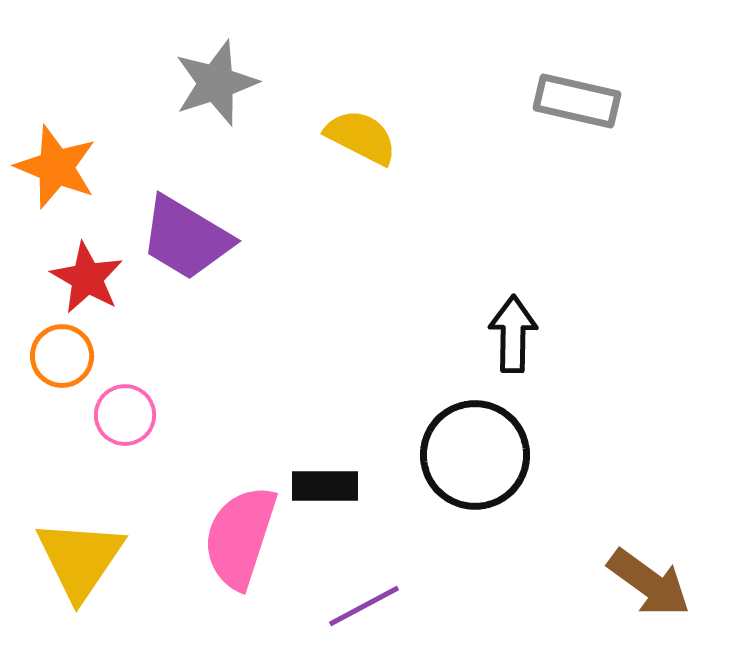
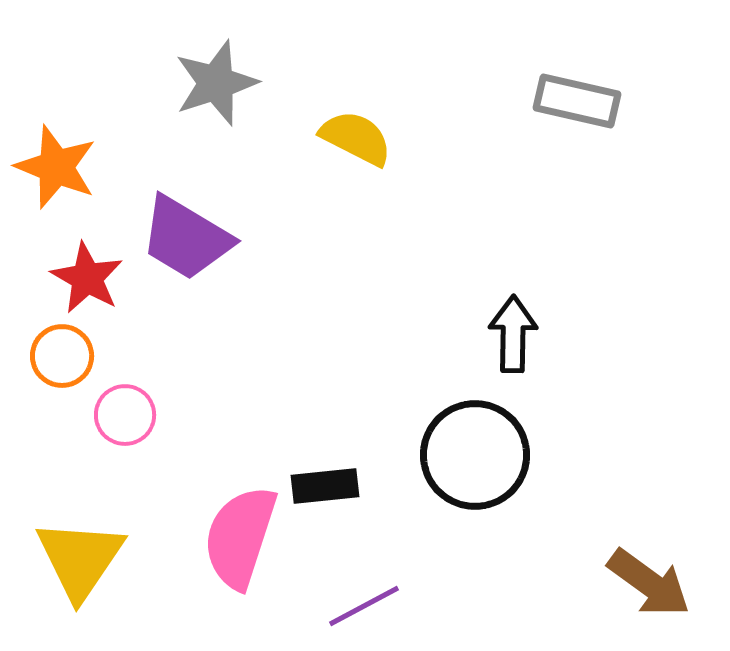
yellow semicircle: moved 5 px left, 1 px down
black rectangle: rotated 6 degrees counterclockwise
